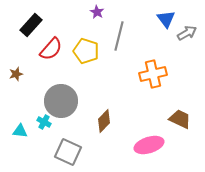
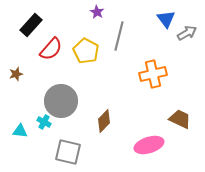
yellow pentagon: rotated 10 degrees clockwise
gray square: rotated 12 degrees counterclockwise
